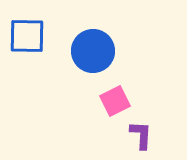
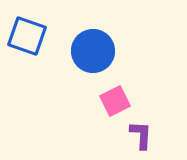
blue square: rotated 18 degrees clockwise
